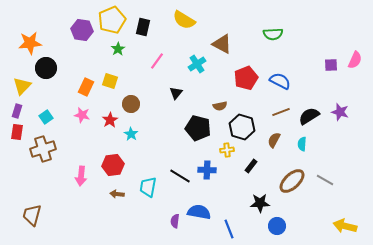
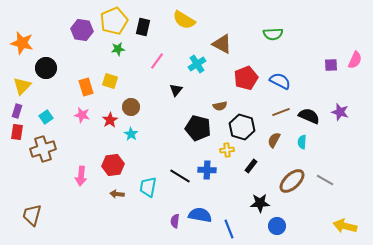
yellow pentagon at (112, 20): moved 2 px right, 1 px down
orange star at (30, 43): moved 8 px left; rotated 20 degrees clockwise
green star at (118, 49): rotated 24 degrees clockwise
orange rectangle at (86, 87): rotated 42 degrees counterclockwise
black triangle at (176, 93): moved 3 px up
brown circle at (131, 104): moved 3 px down
black semicircle at (309, 116): rotated 55 degrees clockwise
cyan semicircle at (302, 144): moved 2 px up
blue semicircle at (199, 212): moved 1 px right, 3 px down
